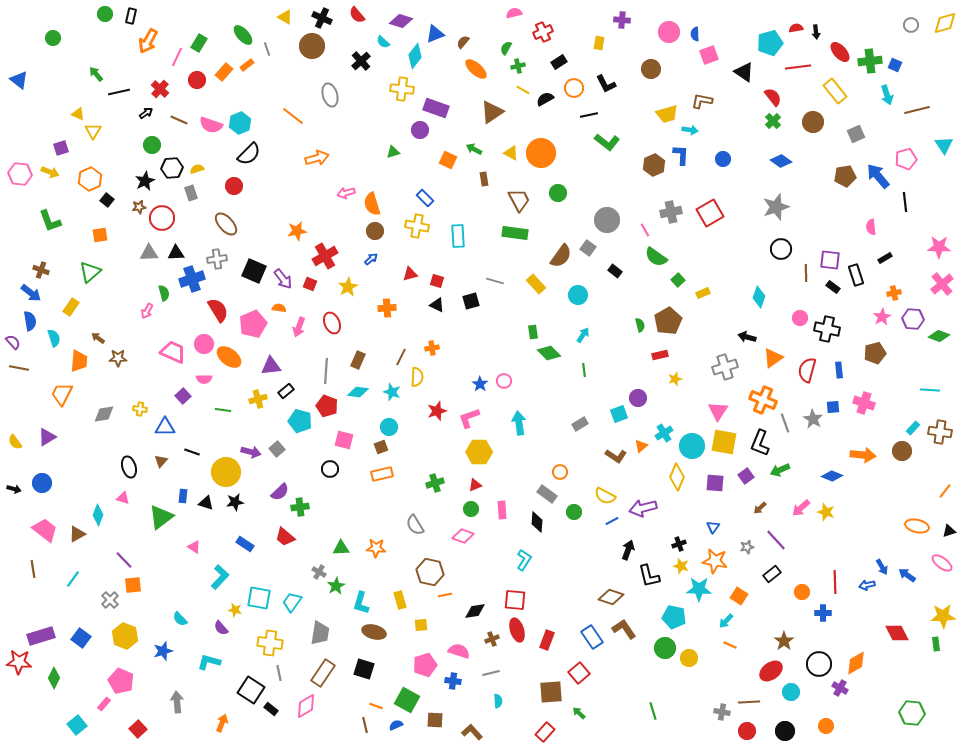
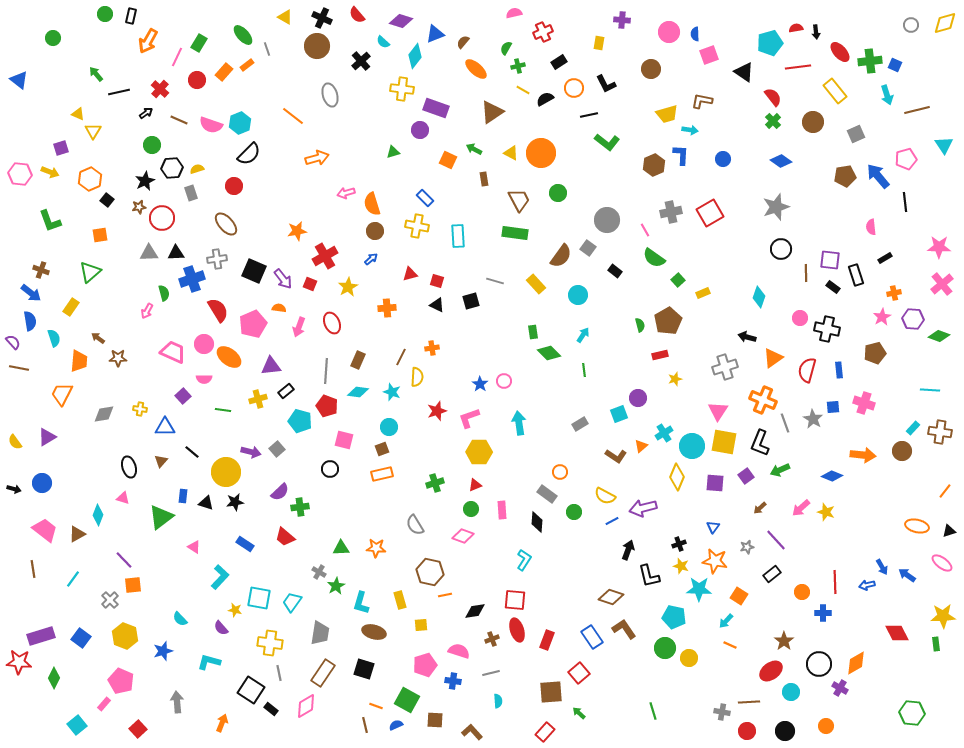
brown circle at (312, 46): moved 5 px right
green semicircle at (656, 257): moved 2 px left, 1 px down
brown square at (381, 447): moved 1 px right, 2 px down
black line at (192, 452): rotated 21 degrees clockwise
